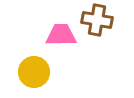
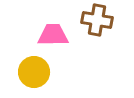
pink trapezoid: moved 8 px left
